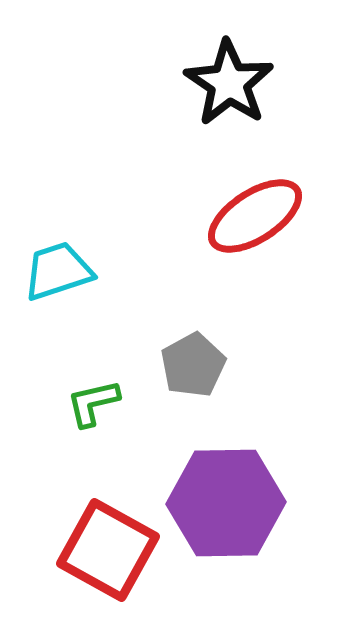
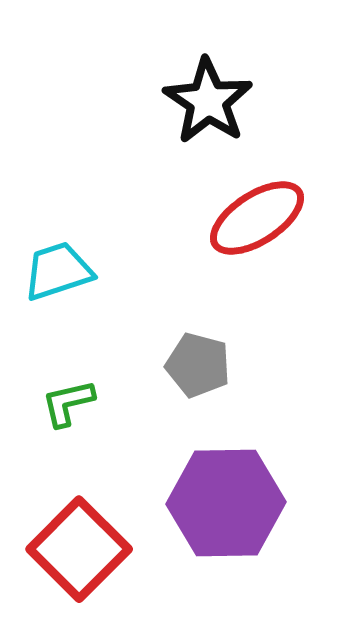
black star: moved 21 px left, 18 px down
red ellipse: moved 2 px right, 2 px down
gray pentagon: moved 5 px right; rotated 28 degrees counterclockwise
green L-shape: moved 25 px left
red square: moved 29 px left, 1 px up; rotated 16 degrees clockwise
